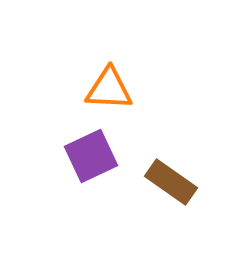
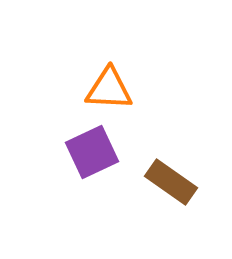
purple square: moved 1 px right, 4 px up
